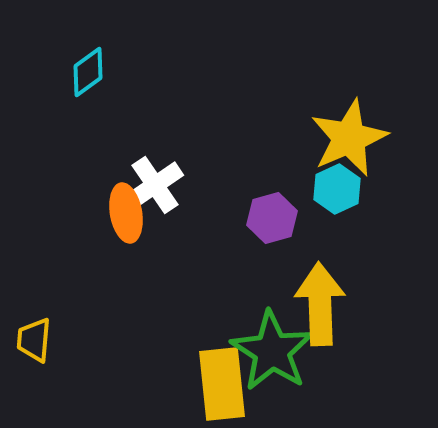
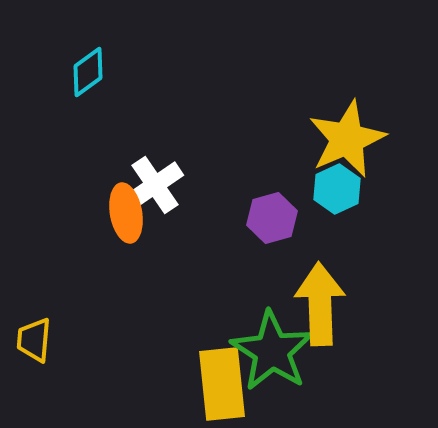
yellow star: moved 2 px left, 1 px down
